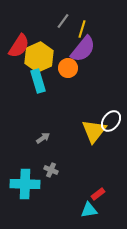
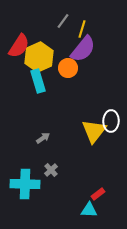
white ellipse: rotated 35 degrees counterclockwise
gray cross: rotated 24 degrees clockwise
cyan triangle: rotated 12 degrees clockwise
